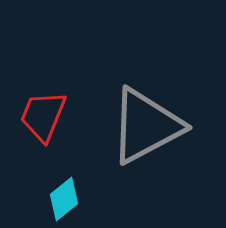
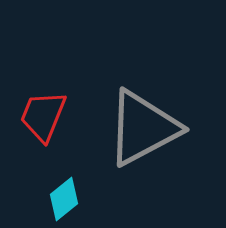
gray triangle: moved 3 px left, 2 px down
